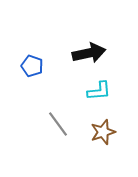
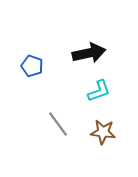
cyan L-shape: rotated 15 degrees counterclockwise
brown star: rotated 25 degrees clockwise
